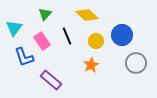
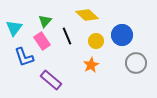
green triangle: moved 7 px down
